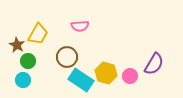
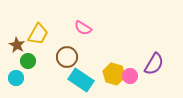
pink semicircle: moved 3 px right, 2 px down; rotated 36 degrees clockwise
yellow hexagon: moved 8 px right, 1 px down
cyan circle: moved 7 px left, 2 px up
